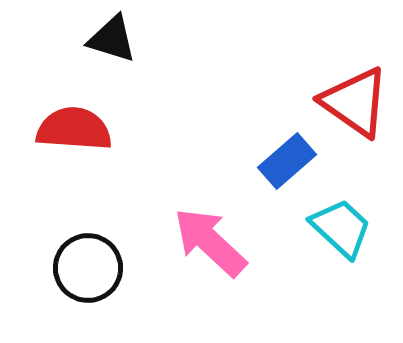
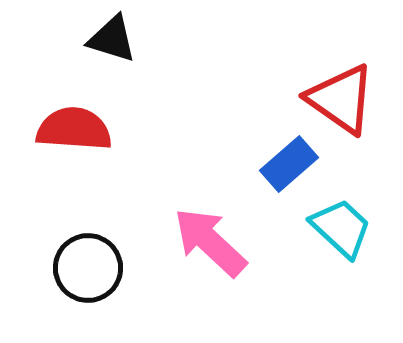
red triangle: moved 14 px left, 3 px up
blue rectangle: moved 2 px right, 3 px down
